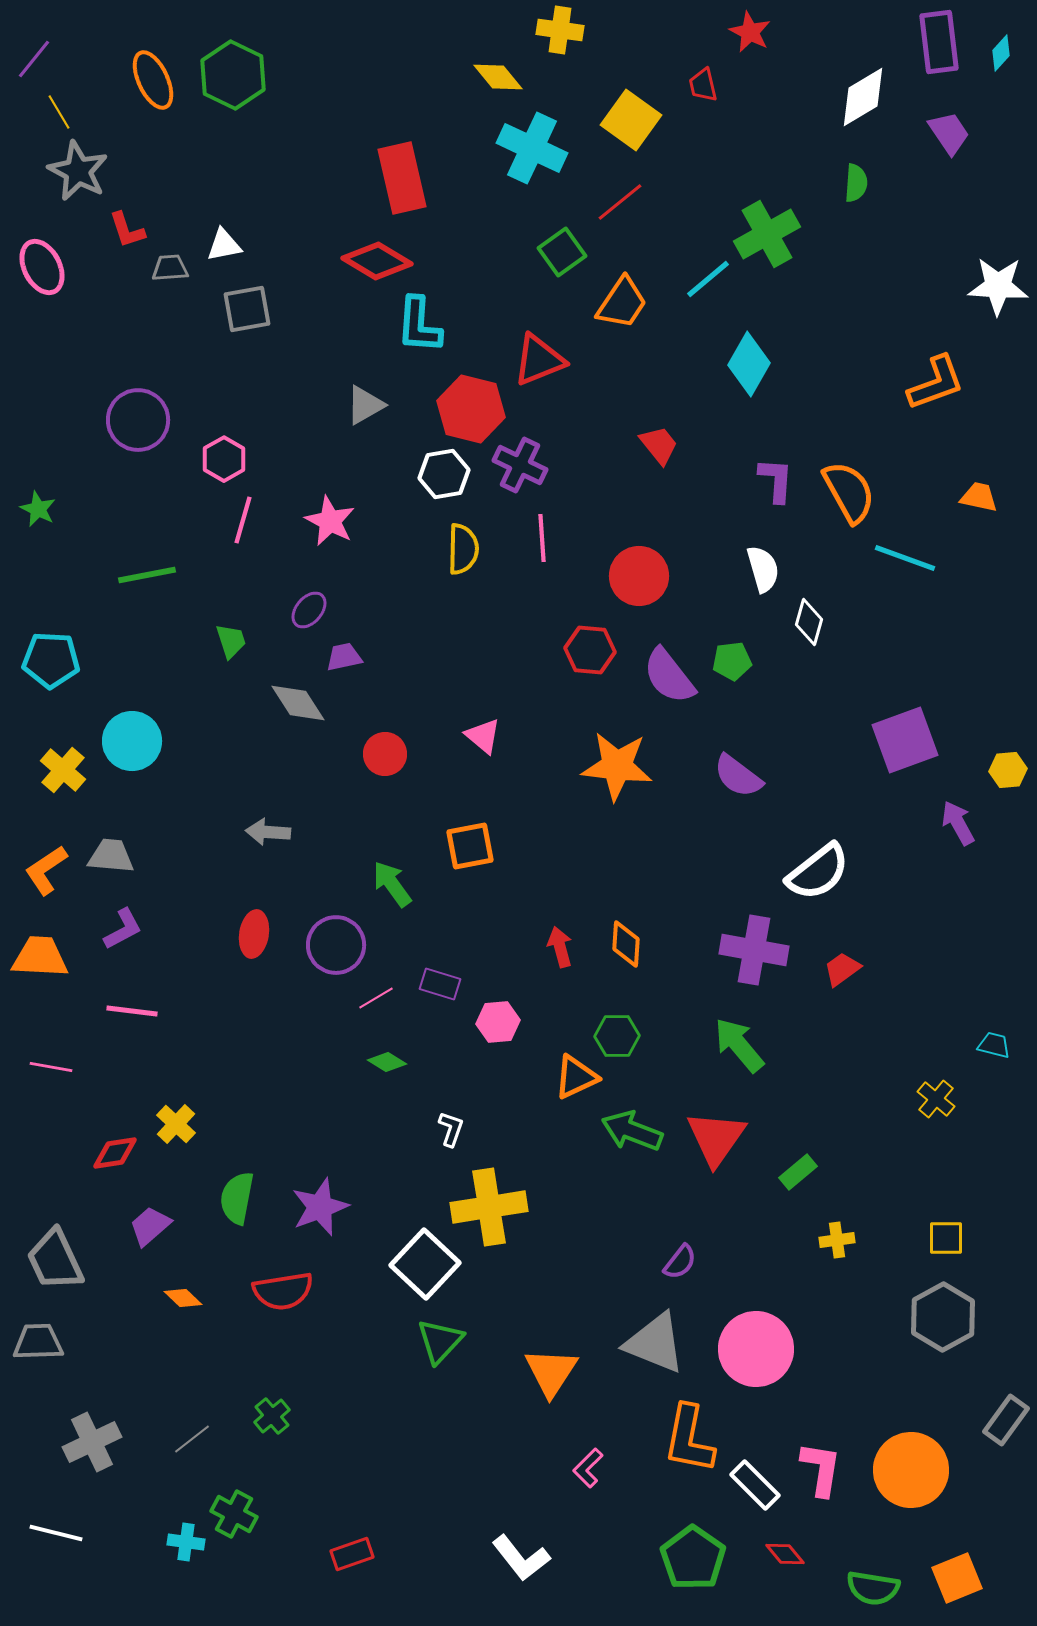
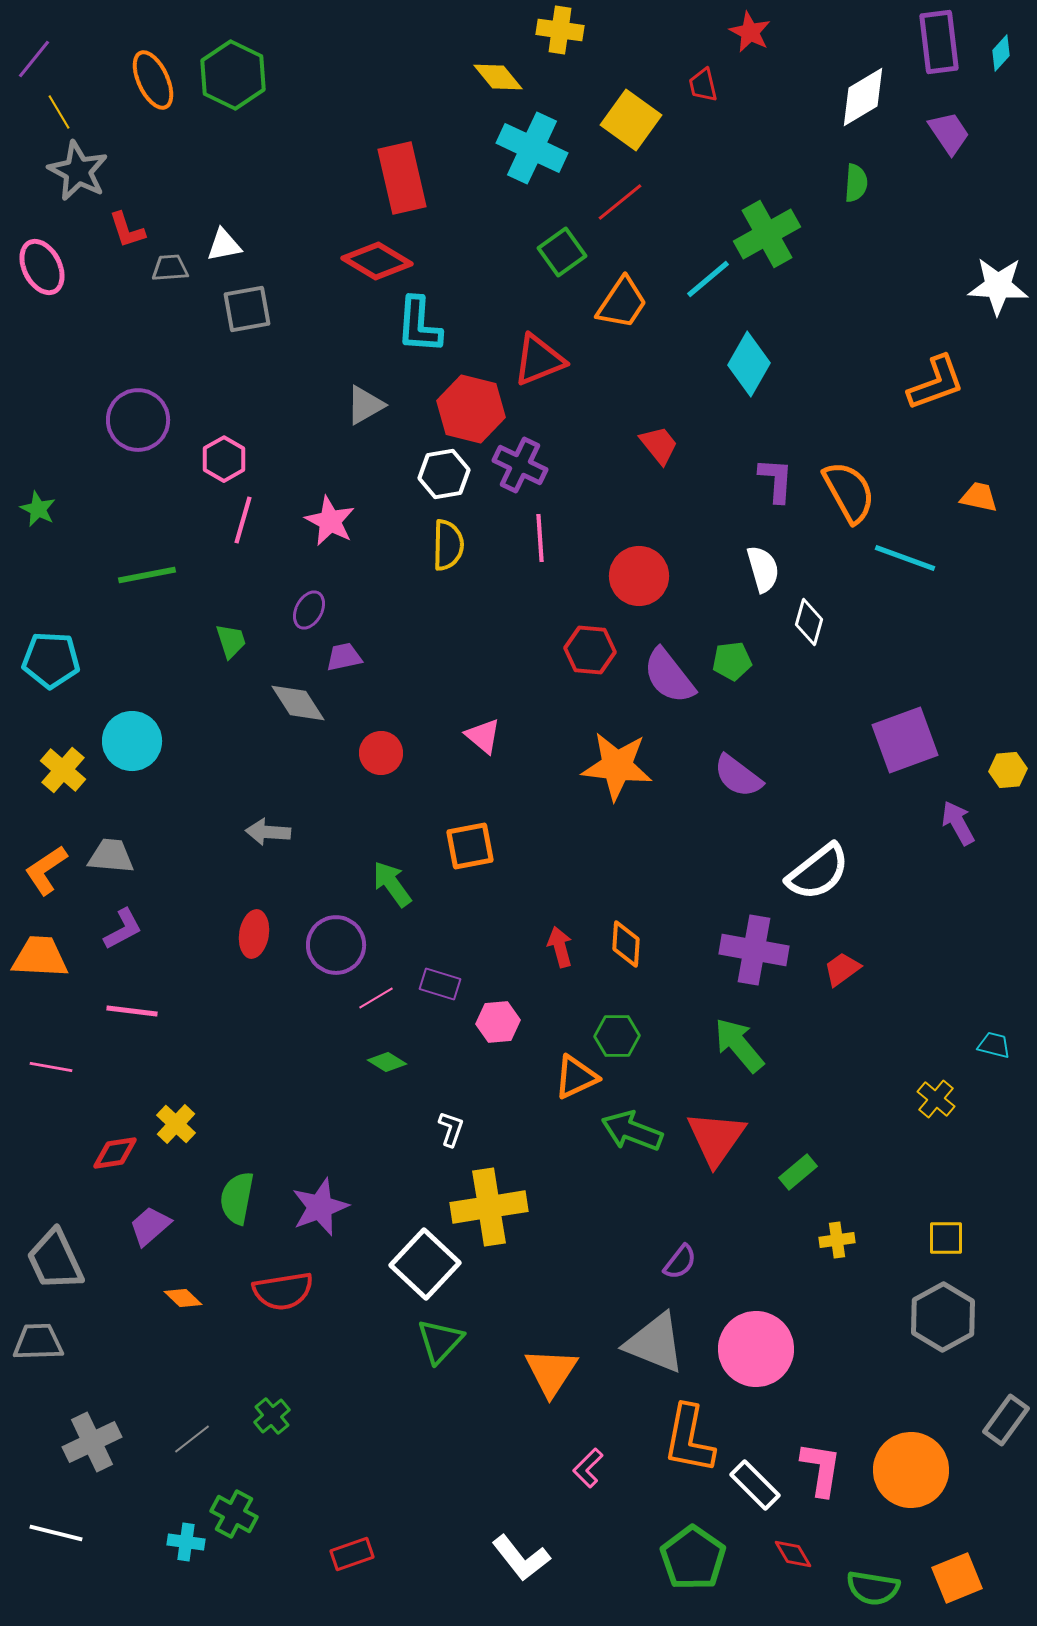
pink line at (542, 538): moved 2 px left
yellow semicircle at (463, 549): moved 15 px left, 4 px up
purple ellipse at (309, 610): rotated 12 degrees counterclockwise
red circle at (385, 754): moved 4 px left, 1 px up
red diamond at (785, 1554): moved 8 px right; rotated 9 degrees clockwise
